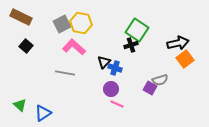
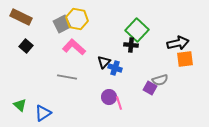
yellow hexagon: moved 4 px left, 4 px up
green square: rotated 10 degrees clockwise
black cross: rotated 24 degrees clockwise
orange square: rotated 30 degrees clockwise
gray line: moved 2 px right, 4 px down
purple circle: moved 2 px left, 8 px down
pink line: moved 2 px right, 1 px up; rotated 48 degrees clockwise
